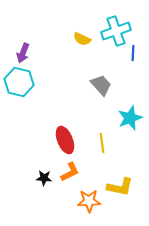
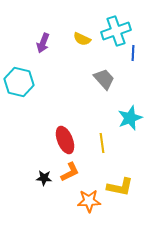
purple arrow: moved 20 px right, 10 px up
gray trapezoid: moved 3 px right, 6 px up
